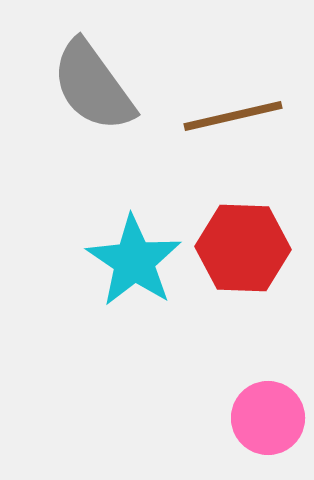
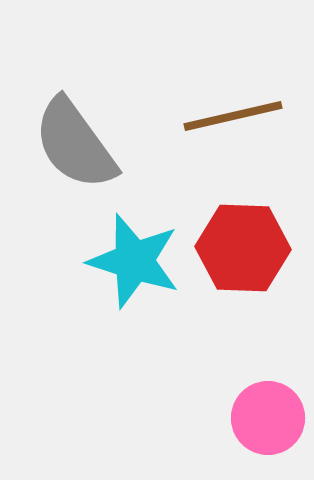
gray semicircle: moved 18 px left, 58 px down
cyan star: rotated 16 degrees counterclockwise
